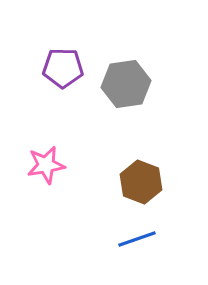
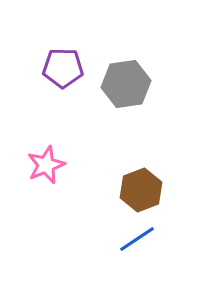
pink star: rotated 12 degrees counterclockwise
brown hexagon: moved 8 px down; rotated 18 degrees clockwise
blue line: rotated 15 degrees counterclockwise
